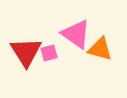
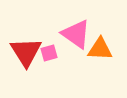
orange triangle: rotated 12 degrees counterclockwise
